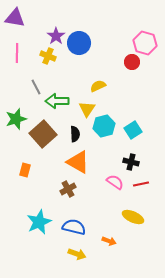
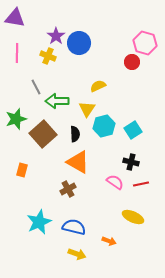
orange rectangle: moved 3 px left
